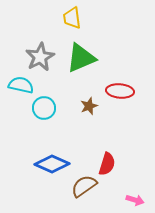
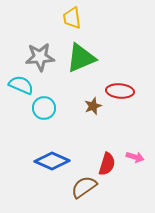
gray star: rotated 24 degrees clockwise
cyan semicircle: rotated 10 degrees clockwise
brown star: moved 4 px right
blue diamond: moved 3 px up
brown semicircle: moved 1 px down
pink arrow: moved 43 px up
